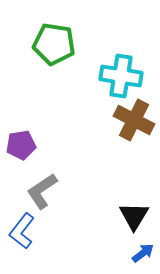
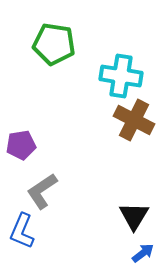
blue L-shape: rotated 15 degrees counterclockwise
